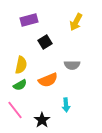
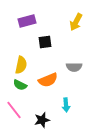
purple rectangle: moved 2 px left, 1 px down
black square: rotated 24 degrees clockwise
gray semicircle: moved 2 px right, 2 px down
green semicircle: rotated 56 degrees clockwise
pink line: moved 1 px left
black star: rotated 21 degrees clockwise
